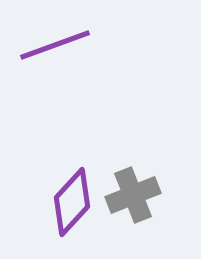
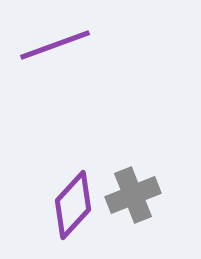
purple diamond: moved 1 px right, 3 px down
